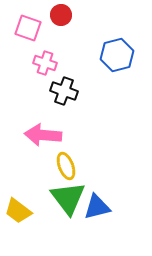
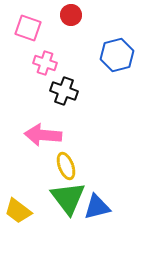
red circle: moved 10 px right
